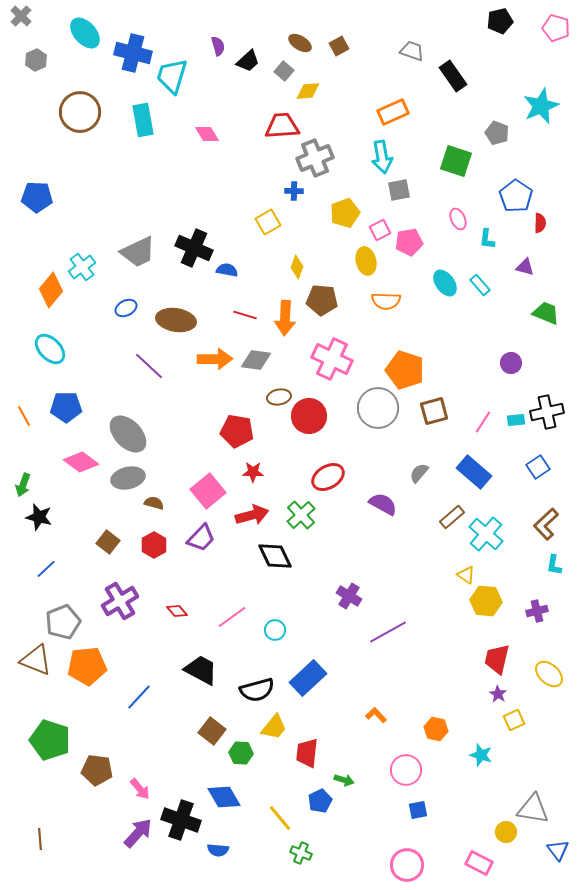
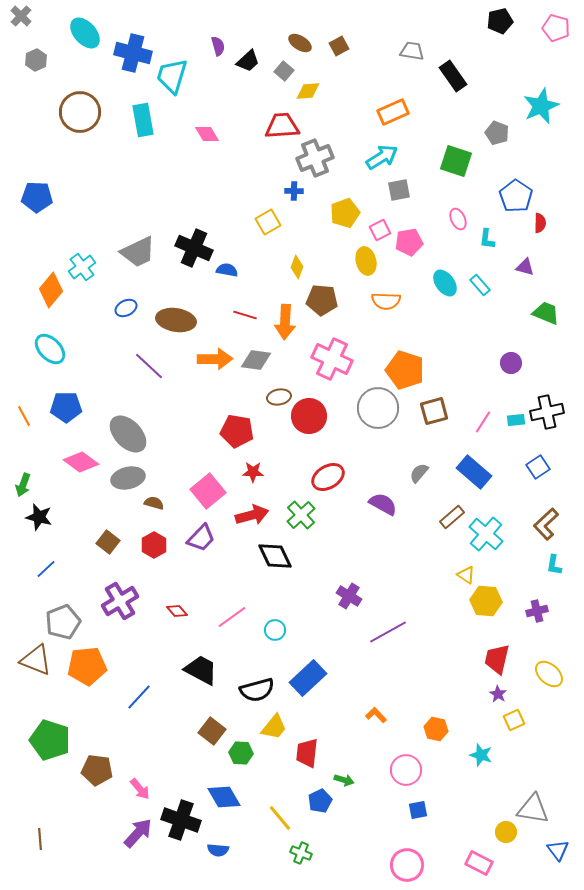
gray trapezoid at (412, 51): rotated 10 degrees counterclockwise
cyan arrow at (382, 157): rotated 112 degrees counterclockwise
orange arrow at (285, 318): moved 4 px down
